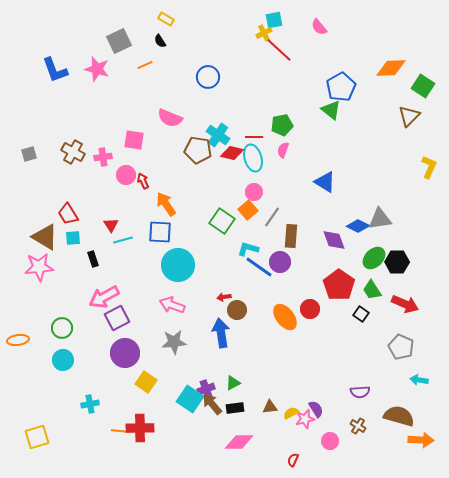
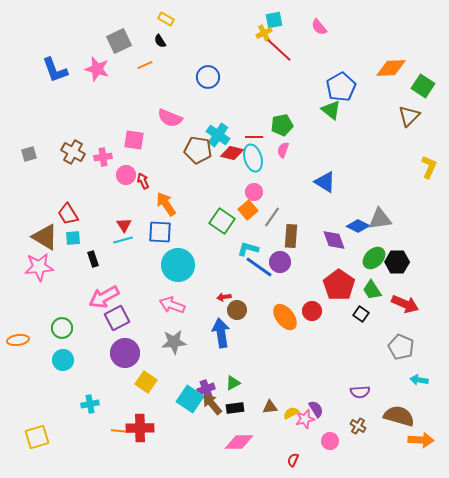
red triangle at (111, 225): moved 13 px right
red circle at (310, 309): moved 2 px right, 2 px down
